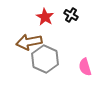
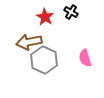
black cross: moved 3 px up
gray hexagon: moved 1 px left, 1 px down
pink semicircle: moved 9 px up
